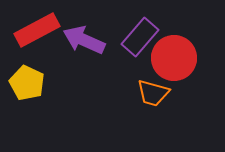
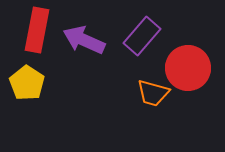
red rectangle: rotated 51 degrees counterclockwise
purple rectangle: moved 2 px right, 1 px up
red circle: moved 14 px right, 10 px down
yellow pentagon: rotated 8 degrees clockwise
